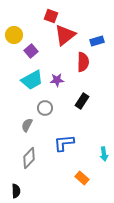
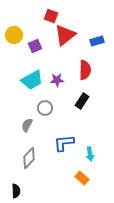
purple square: moved 4 px right, 5 px up; rotated 16 degrees clockwise
red semicircle: moved 2 px right, 8 px down
cyan arrow: moved 14 px left
